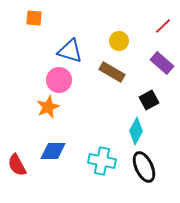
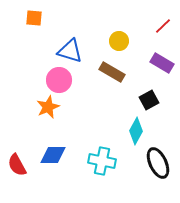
purple rectangle: rotated 10 degrees counterclockwise
blue diamond: moved 4 px down
black ellipse: moved 14 px right, 4 px up
